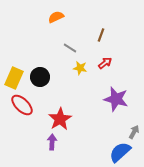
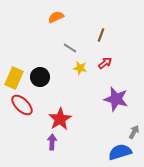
blue semicircle: rotated 25 degrees clockwise
